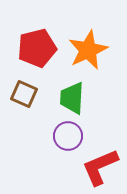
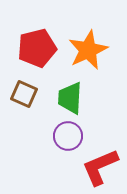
green trapezoid: moved 2 px left
